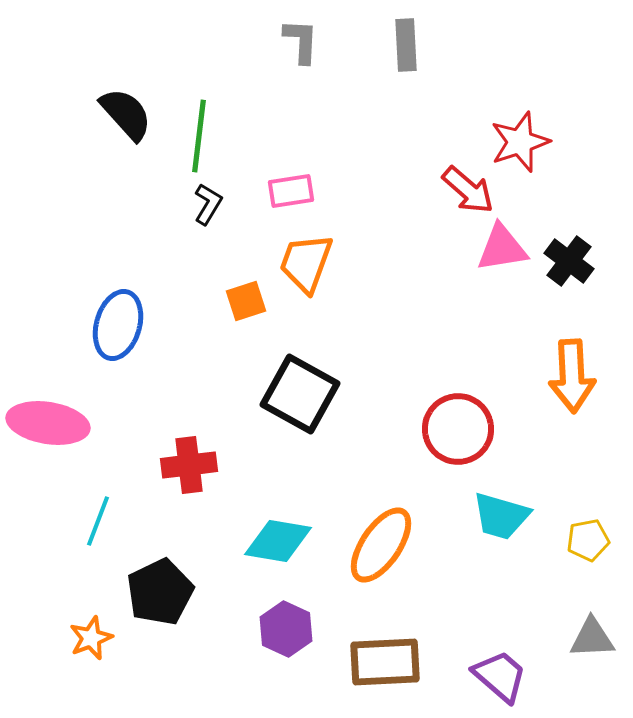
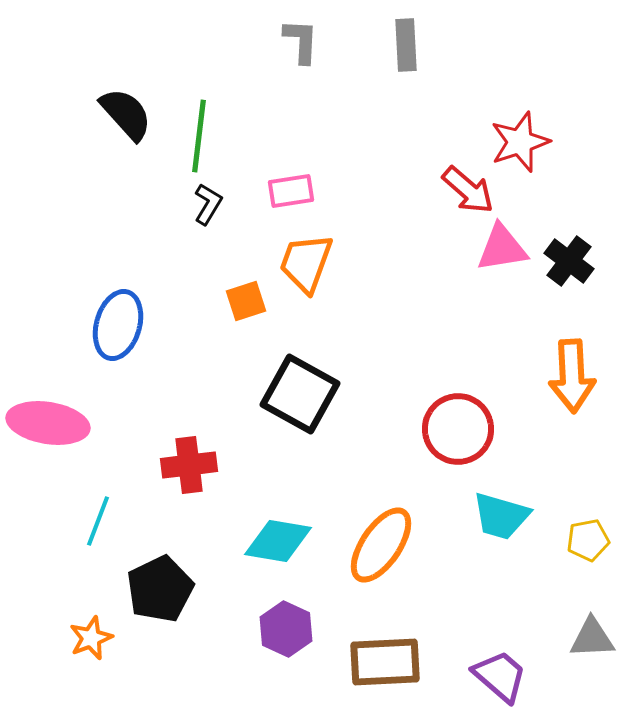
black pentagon: moved 3 px up
